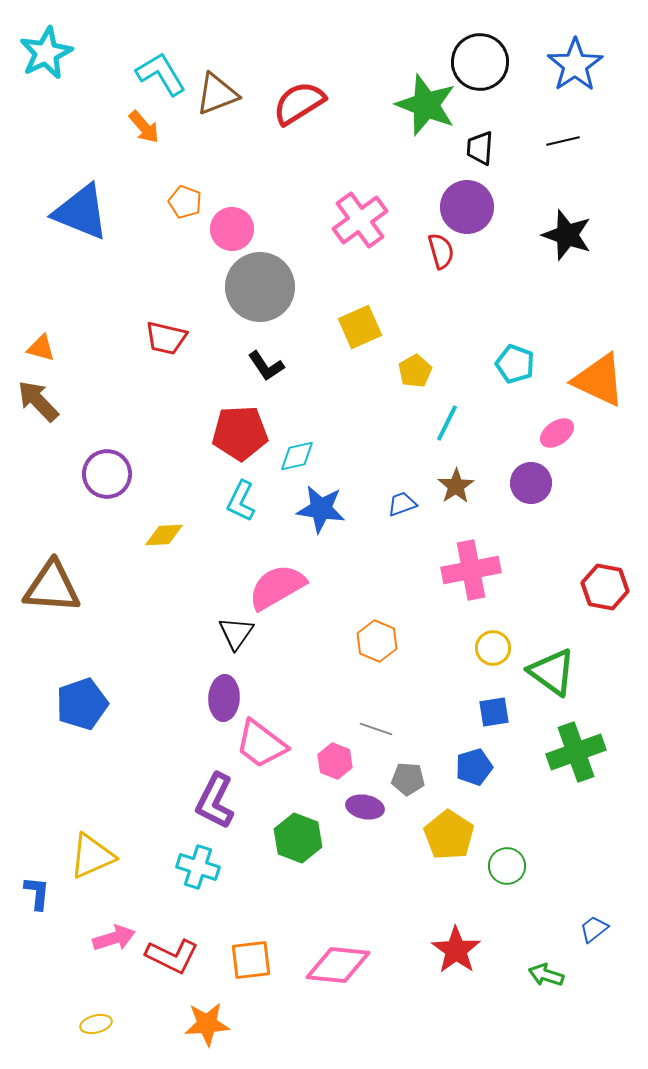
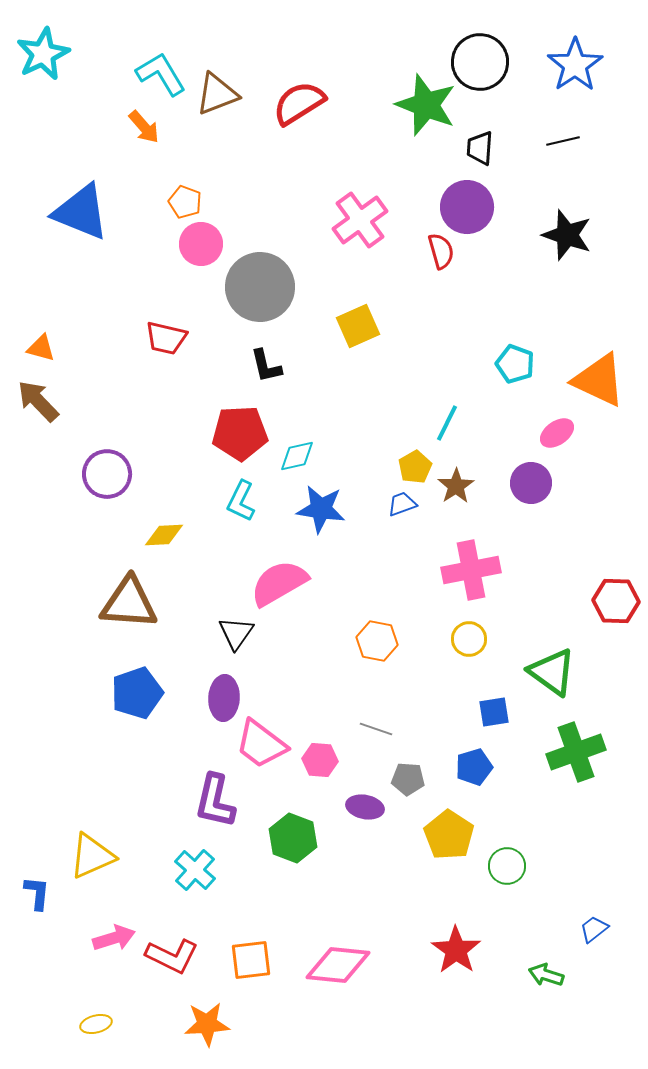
cyan star at (46, 53): moved 3 px left, 1 px down
pink circle at (232, 229): moved 31 px left, 15 px down
yellow square at (360, 327): moved 2 px left, 1 px up
black L-shape at (266, 366): rotated 21 degrees clockwise
yellow pentagon at (415, 371): moved 96 px down
brown triangle at (52, 587): moved 77 px right, 16 px down
pink semicircle at (277, 587): moved 2 px right, 4 px up
red hexagon at (605, 587): moved 11 px right, 14 px down; rotated 9 degrees counterclockwise
orange hexagon at (377, 641): rotated 12 degrees counterclockwise
yellow circle at (493, 648): moved 24 px left, 9 px up
blue pentagon at (82, 704): moved 55 px right, 11 px up
pink hexagon at (335, 761): moved 15 px left, 1 px up; rotated 16 degrees counterclockwise
purple L-shape at (215, 801): rotated 14 degrees counterclockwise
green hexagon at (298, 838): moved 5 px left
cyan cross at (198, 867): moved 3 px left, 3 px down; rotated 24 degrees clockwise
